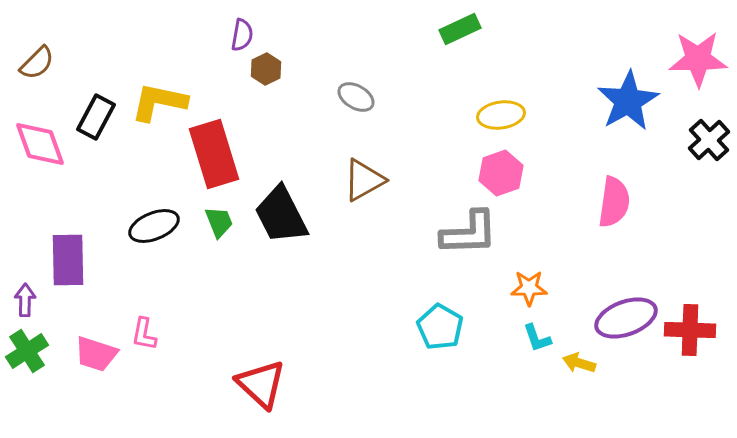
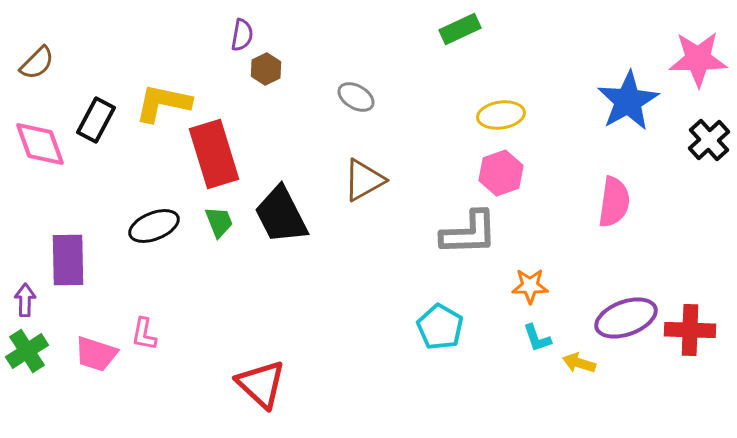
yellow L-shape: moved 4 px right, 1 px down
black rectangle: moved 3 px down
orange star: moved 1 px right, 2 px up
